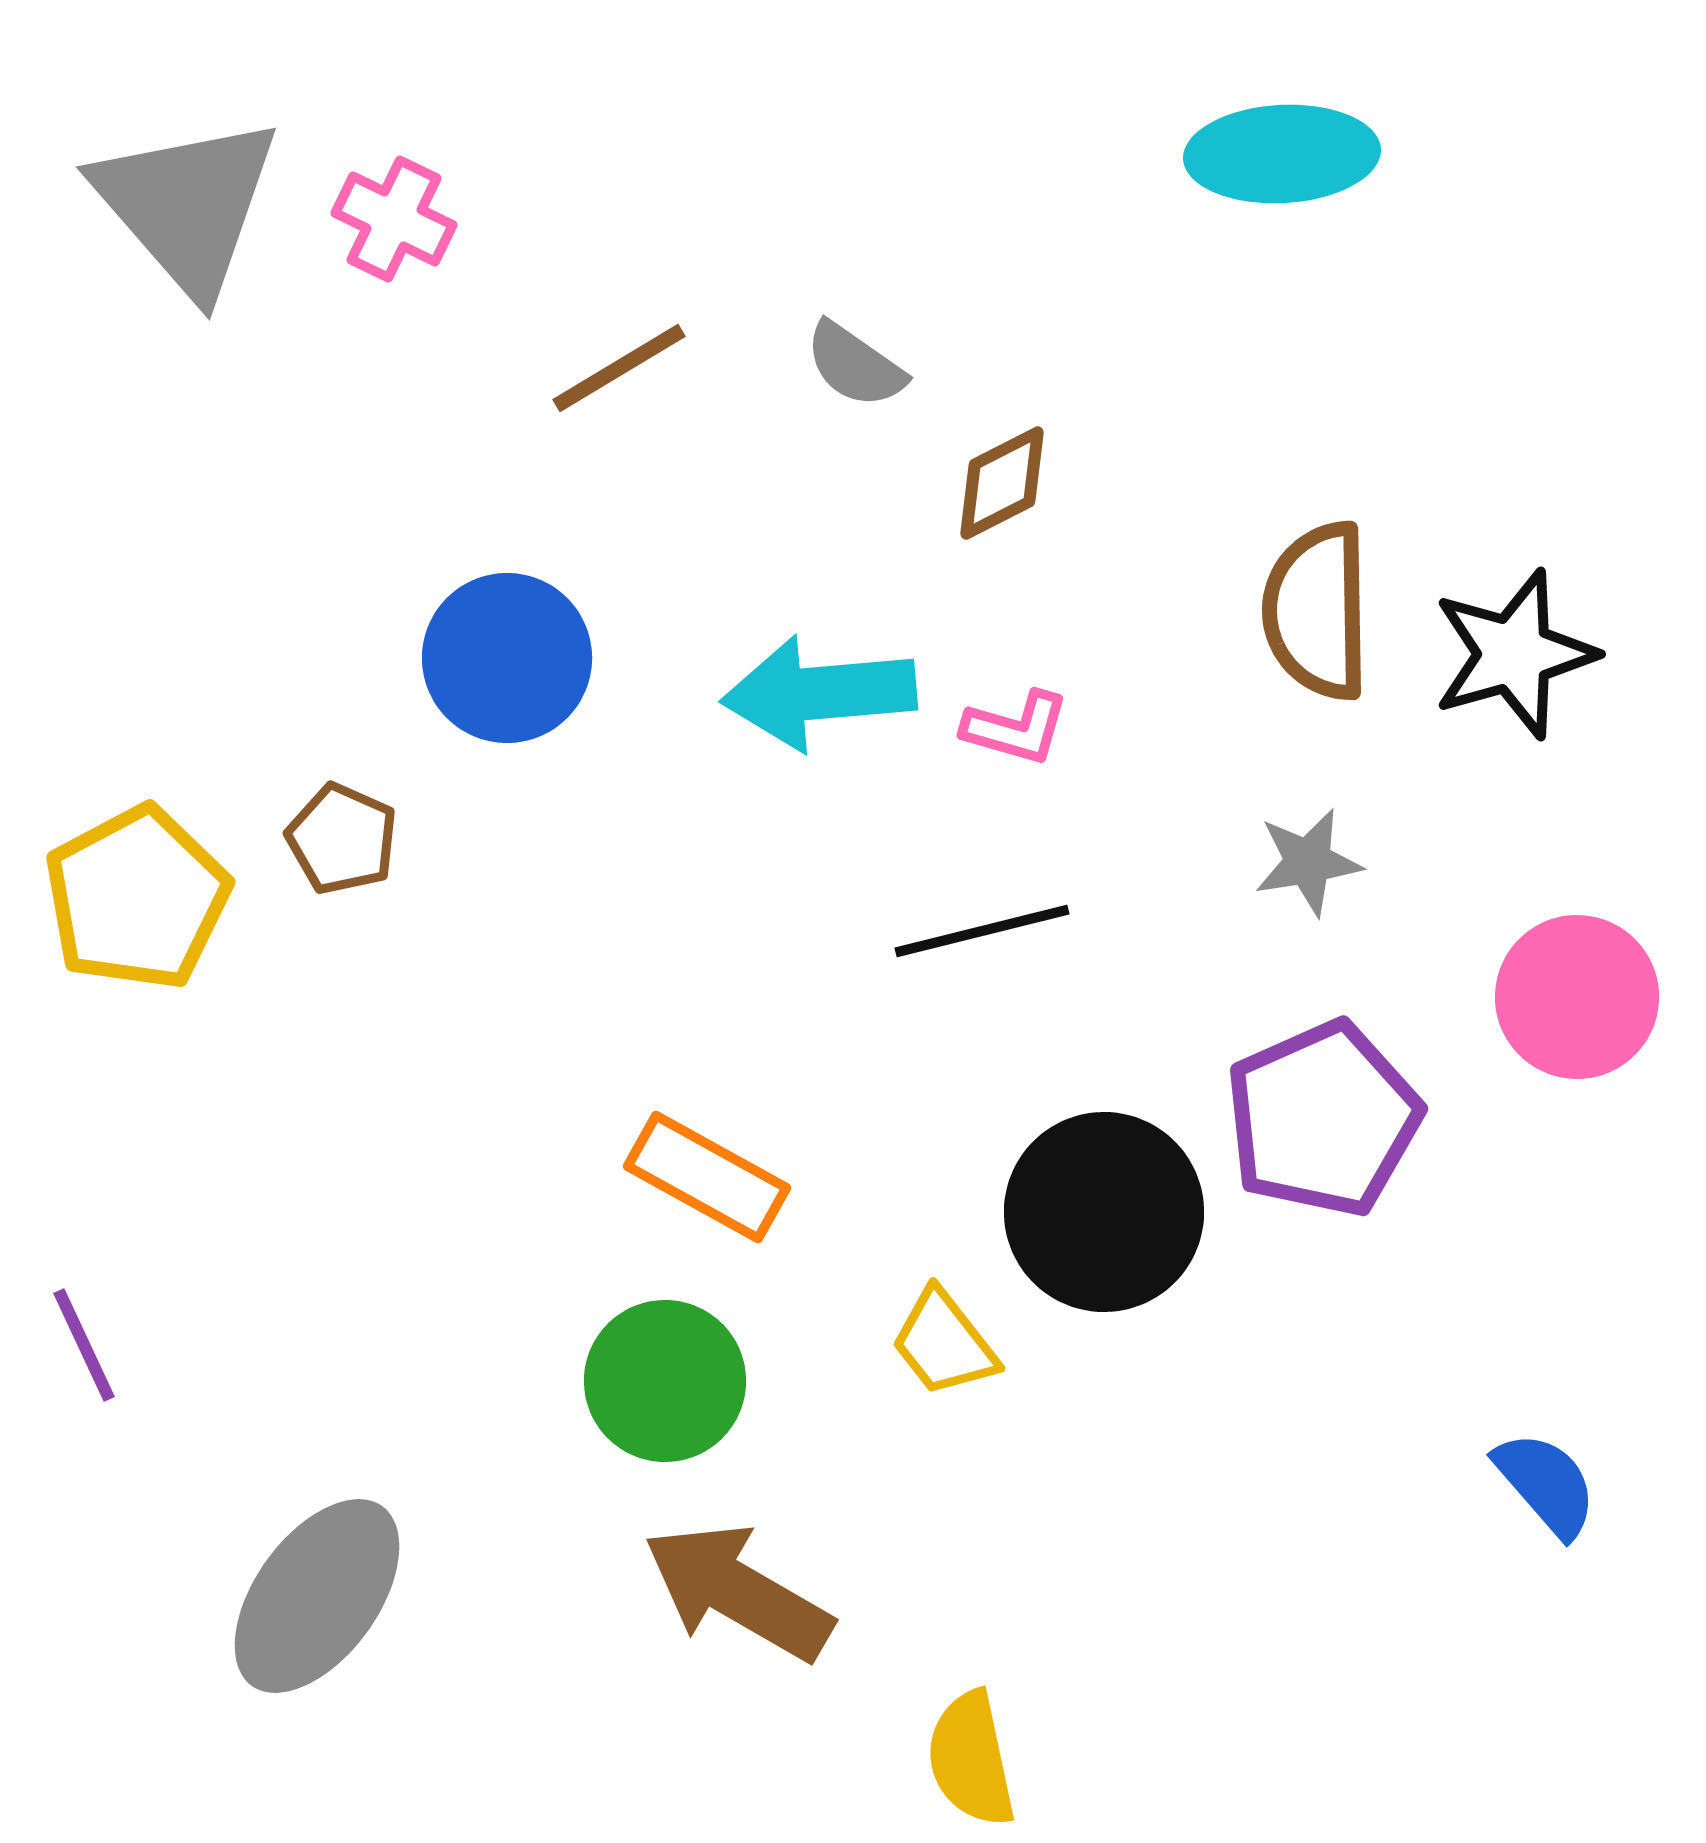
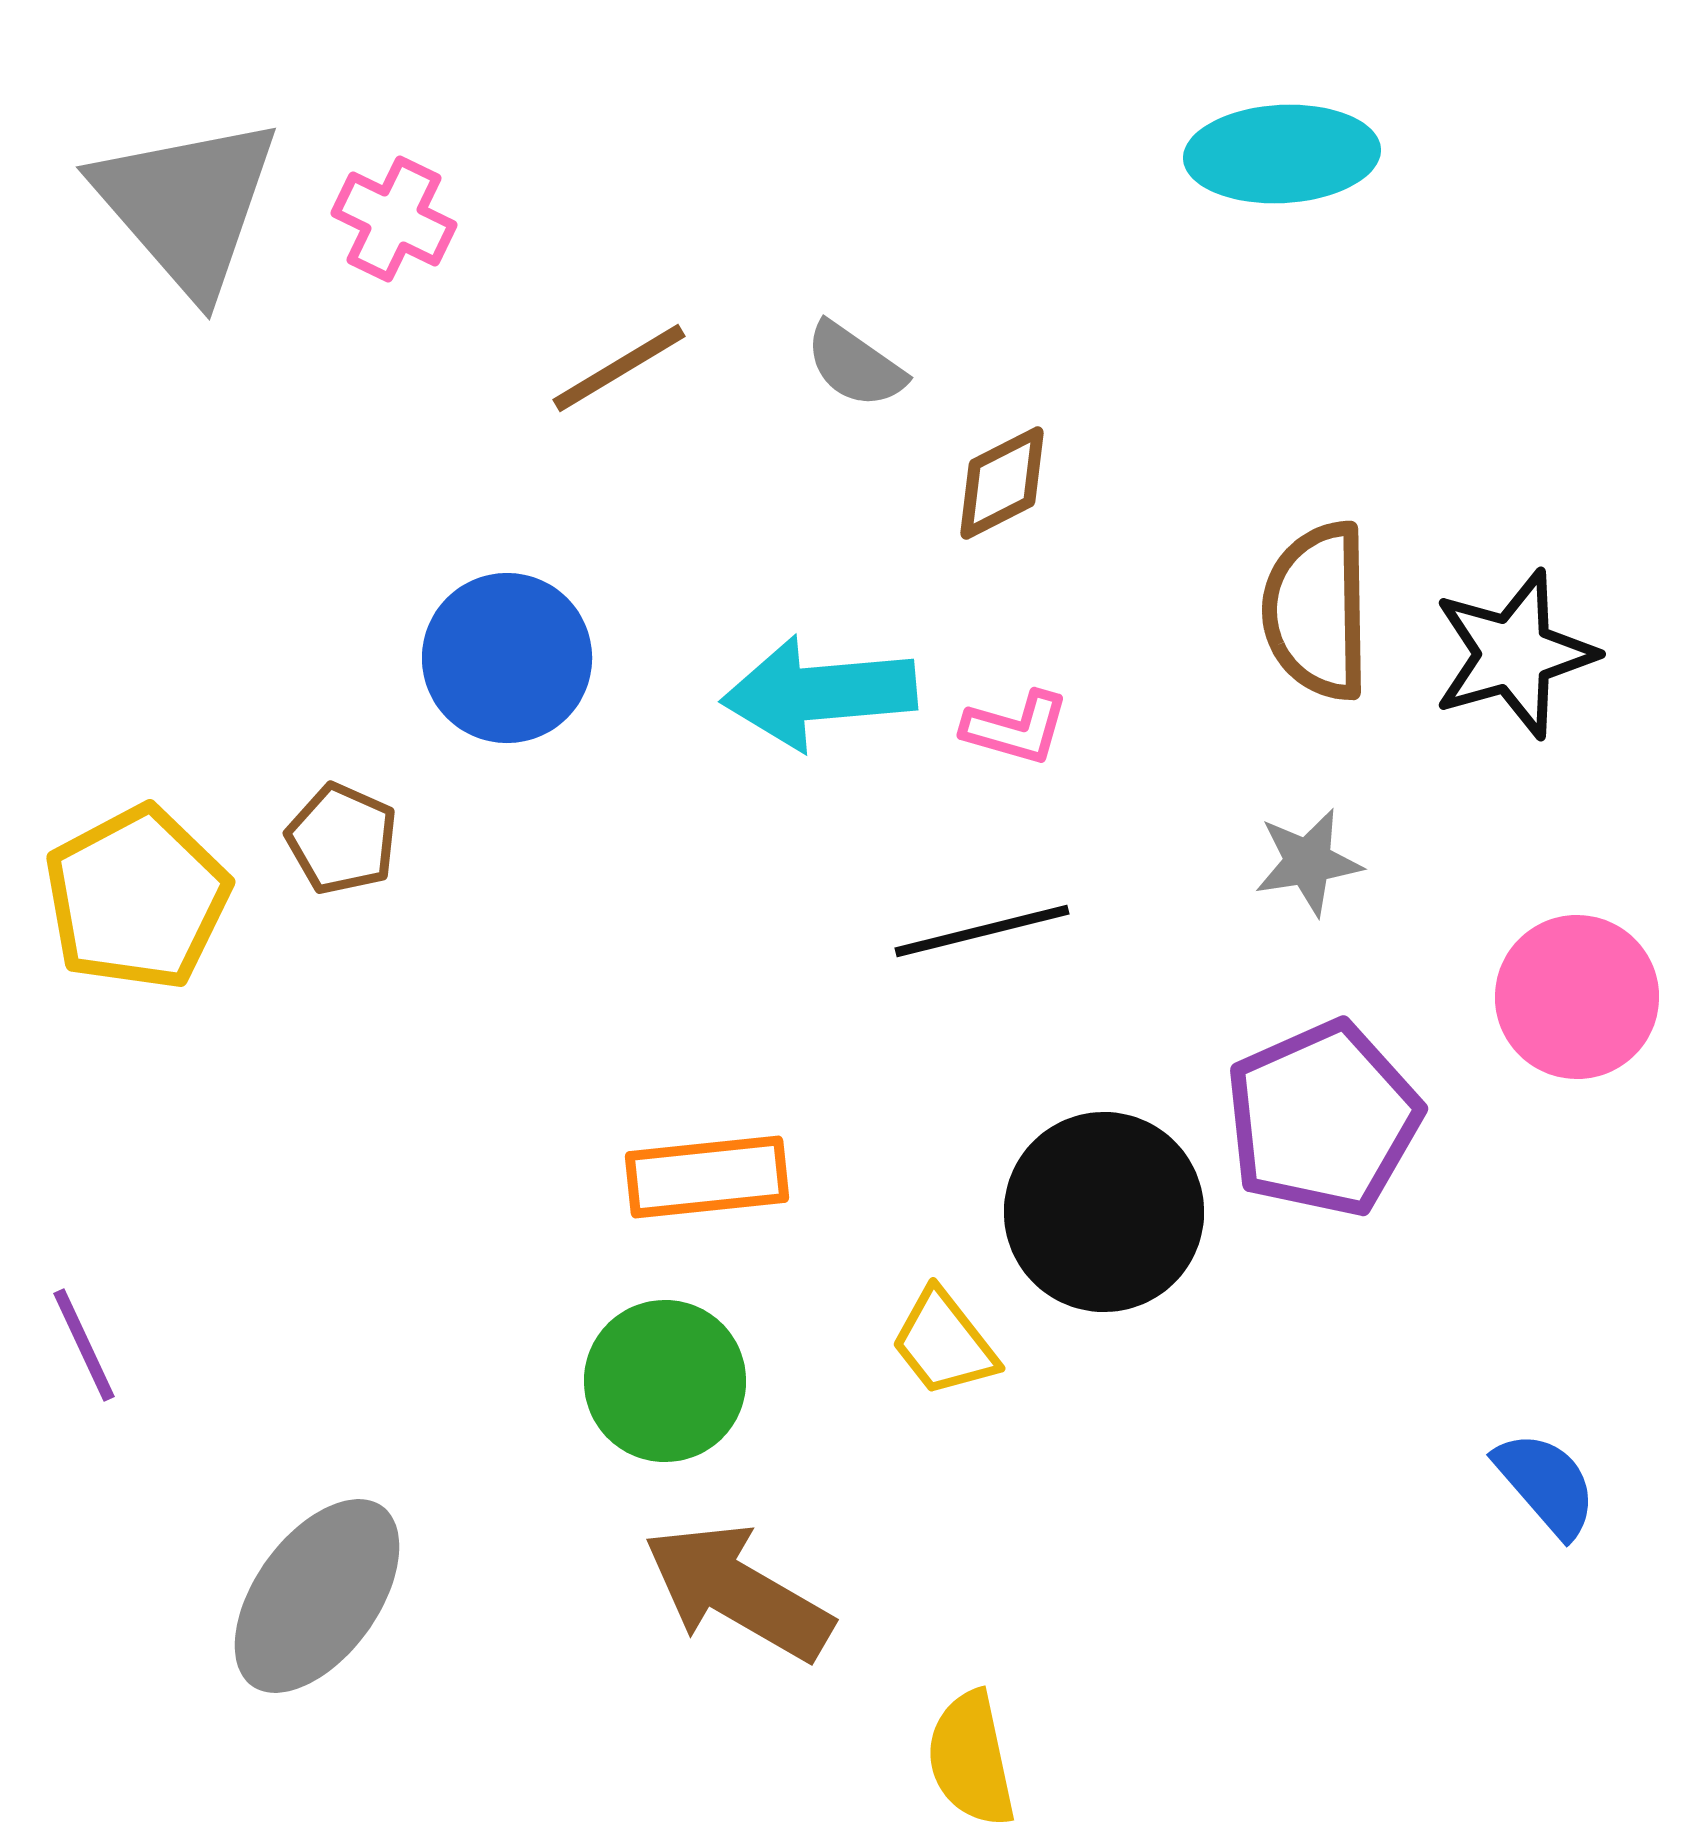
orange rectangle: rotated 35 degrees counterclockwise
